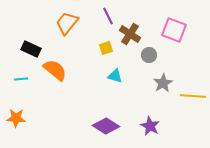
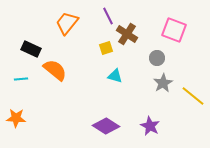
brown cross: moved 3 px left
gray circle: moved 8 px right, 3 px down
yellow line: rotated 35 degrees clockwise
